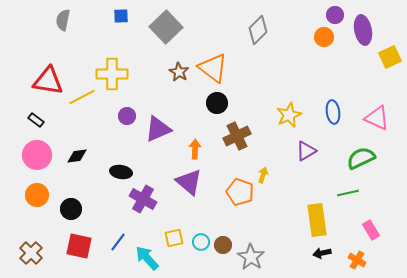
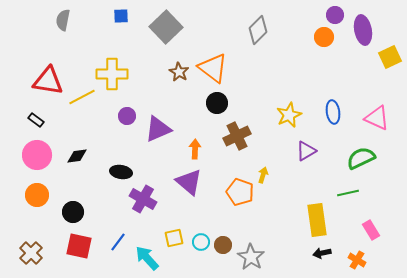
black circle at (71, 209): moved 2 px right, 3 px down
